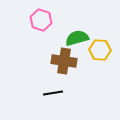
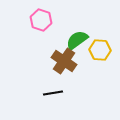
green semicircle: moved 2 px down; rotated 20 degrees counterclockwise
brown cross: rotated 25 degrees clockwise
